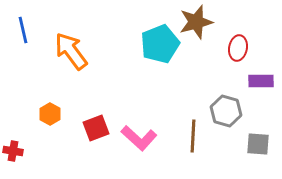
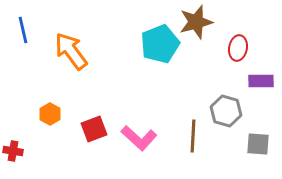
red square: moved 2 px left, 1 px down
